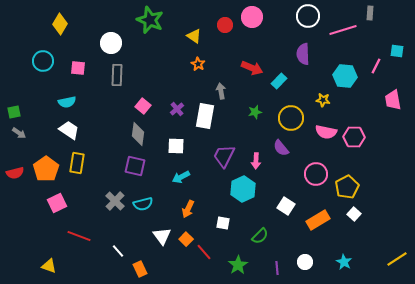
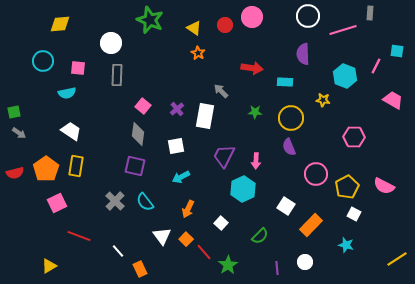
yellow diamond at (60, 24): rotated 55 degrees clockwise
yellow triangle at (194, 36): moved 8 px up
orange star at (198, 64): moved 11 px up
red arrow at (252, 68): rotated 15 degrees counterclockwise
cyan hexagon at (345, 76): rotated 15 degrees clockwise
cyan rectangle at (279, 81): moved 6 px right, 1 px down; rotated 49 degrees clockwise
gray arrow at (221, 91): rotated 35 degrees counterclockwise
pink trapezoid at (393, 100): rotated 130 degrees clockwise
cyan semicircle at (67, 102): moved 9 px up
green star at (255, 112): rotated 16 degrees clockwise
white trapezoid at (69, 130): moved 2 px right, 1 px down
pink semicircle at (326, 132): moved 58 px right, 54 px down; rotated 15 degrees clockwise
white square at (176, 146): rotated 12 degrees counterclockwise
purple semicircle at (281, 148): moved 8 px right, 1 px up; rotated 18 degrees clockwise
yellow rectangle at (77, 163): moved 1 px left, 3 px down
cyan semicircle at (143, 204): moved 2 px right, 2 px up; rotated 66 degrees clockwise
white square at (354, 214): rotated 16 degrees counterclockwise
orange rectangle at (318, 220): moved 7 px left, 5 px down; rotated 15 degrees counterclockwise
white square at (223, 223): moved 2 px left; rotated 32 degrees clockwise
cyan star at (344, 262): moved 2 px right, 17 px up; rotated 14 degrees counterclockwise
green star at (238, 265): moved 10 px left
yellow triangle at (49, 266): rotated 49 degrees counterclockwise
